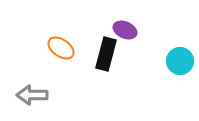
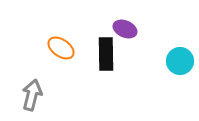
purple ellipse: moved 1 px up
black rectangle: rotated 16 degrees counterclockwise
gray arrow: rotated 104 degrees clockwise
